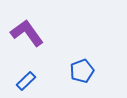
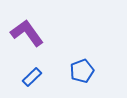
blue rectangle: moved 6 px right, 4 px up
